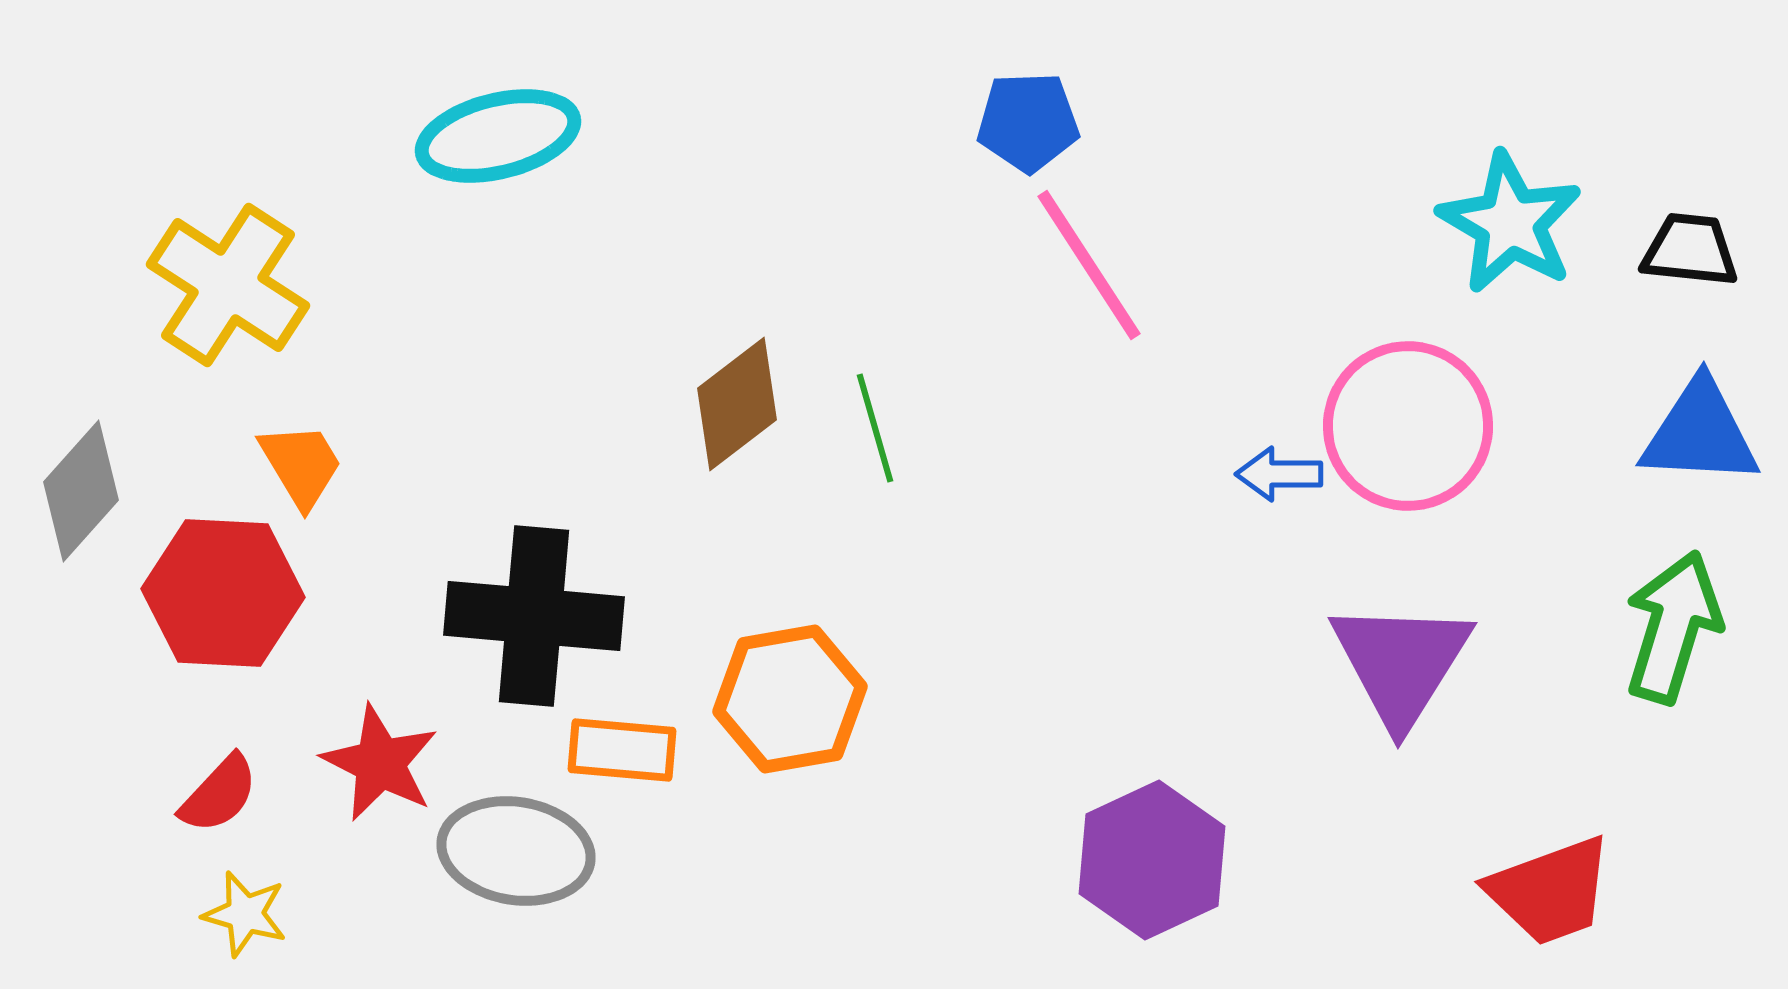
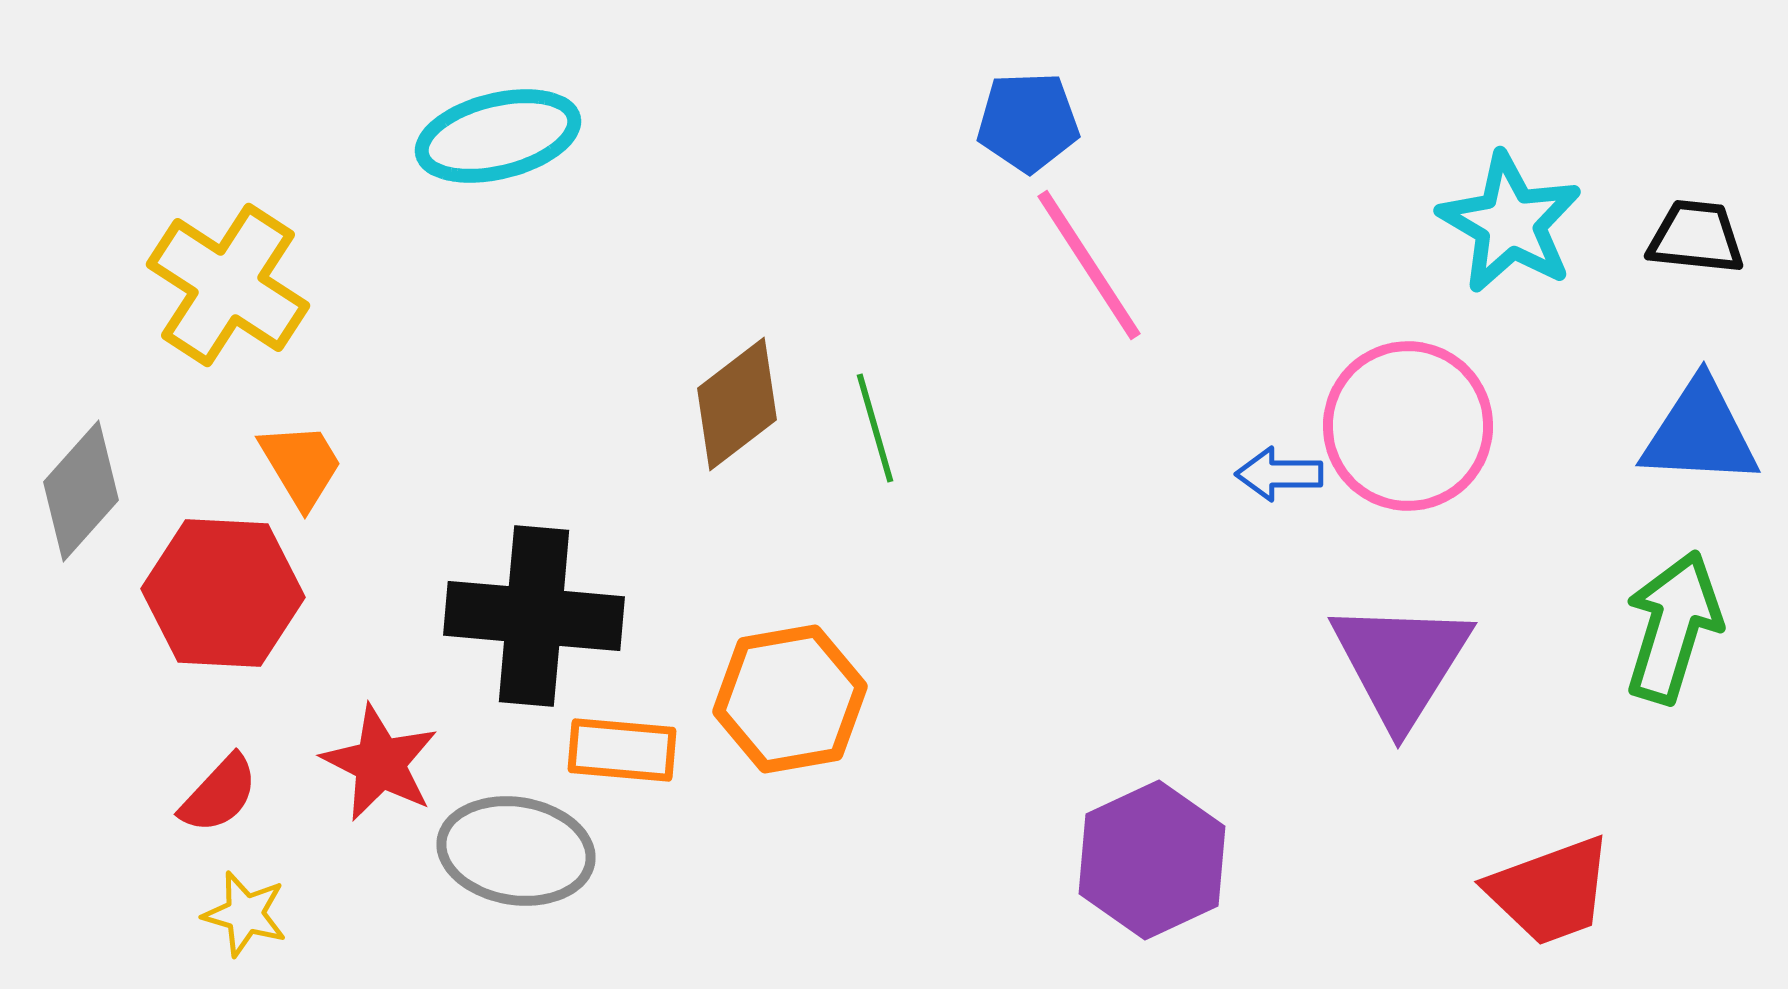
black trapezoid: moved 6 px right, 13 px up
